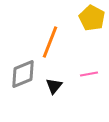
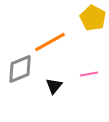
yellow pentagon: moved 1 px right
orange line: rotated 40 degrees clockwise
gray diamond: moved 3 px left, 5 px up
